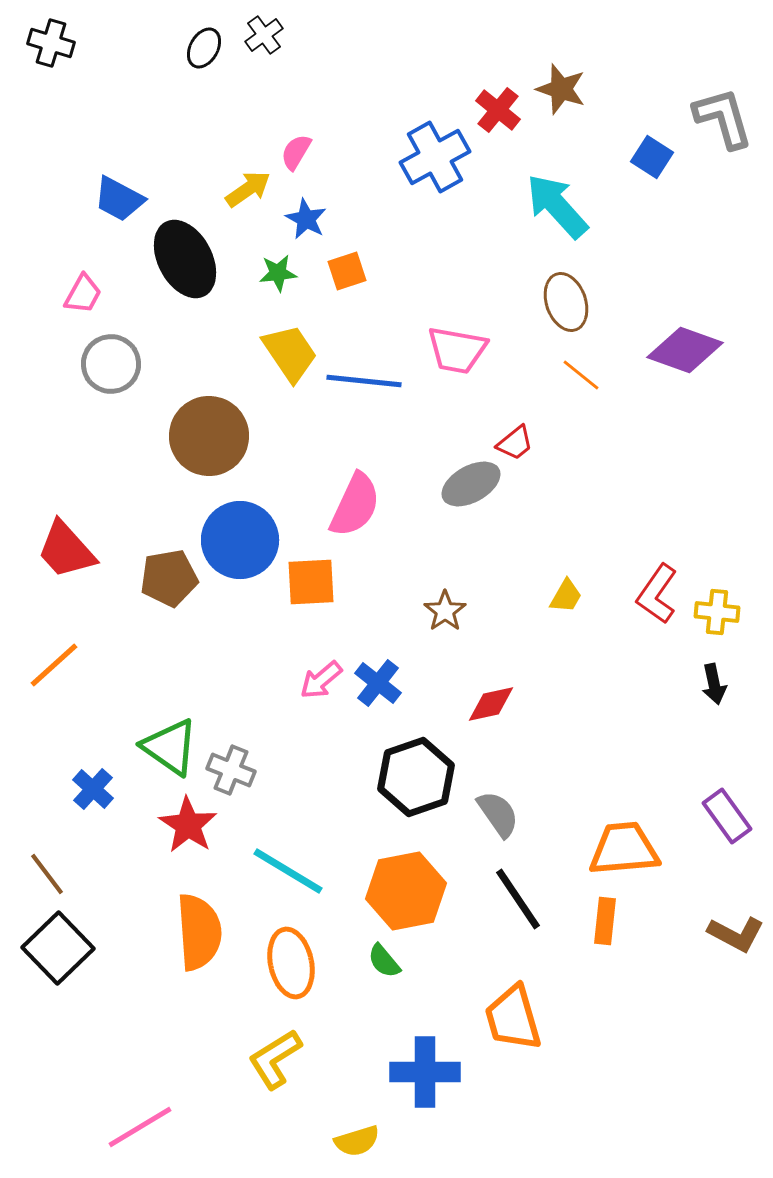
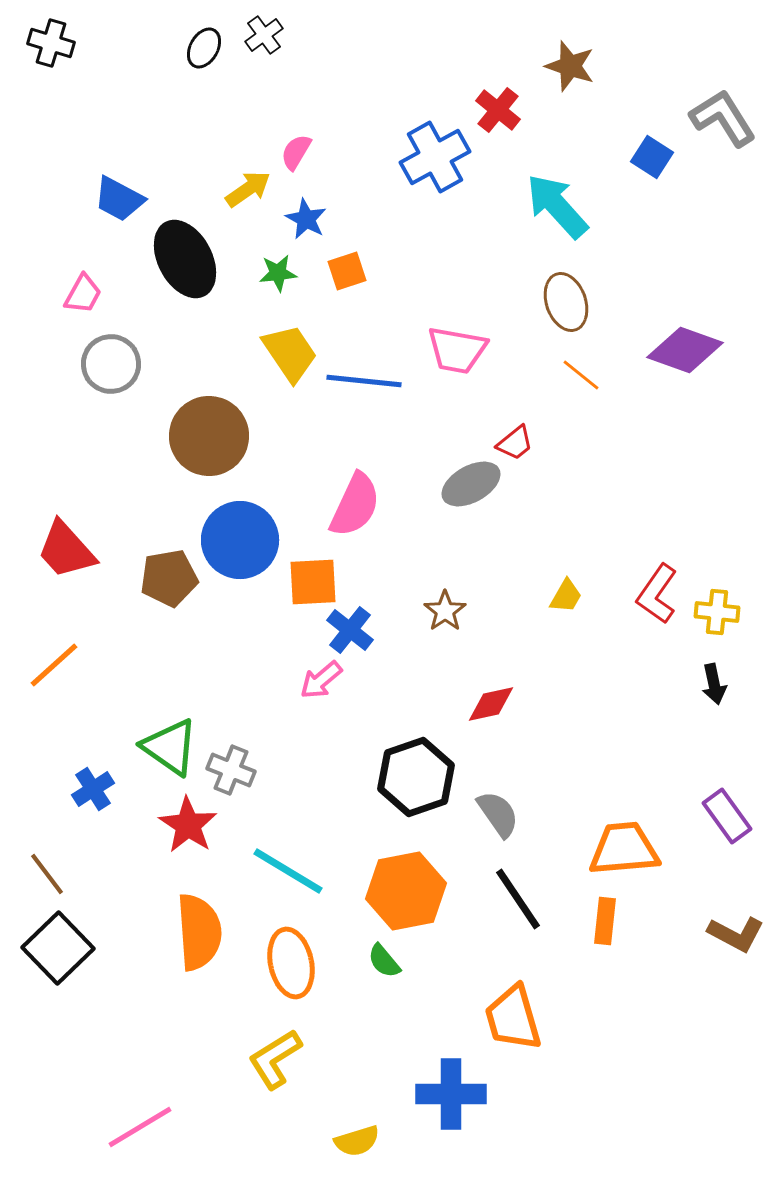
brown star at (561, 89): moved 9 px right, 23 px up
gray L-shape at (723, 118): rotated 16 degrees counterclockwise
orange square at (311, 582): moved 2 px right
blue cross at (378, 683): moved 28 px left, 53 px up
blue cross at (93, 789): rotated 15 degrees clockwise
blue cross at (425, 1072): moved 26 px right, 22 px down
